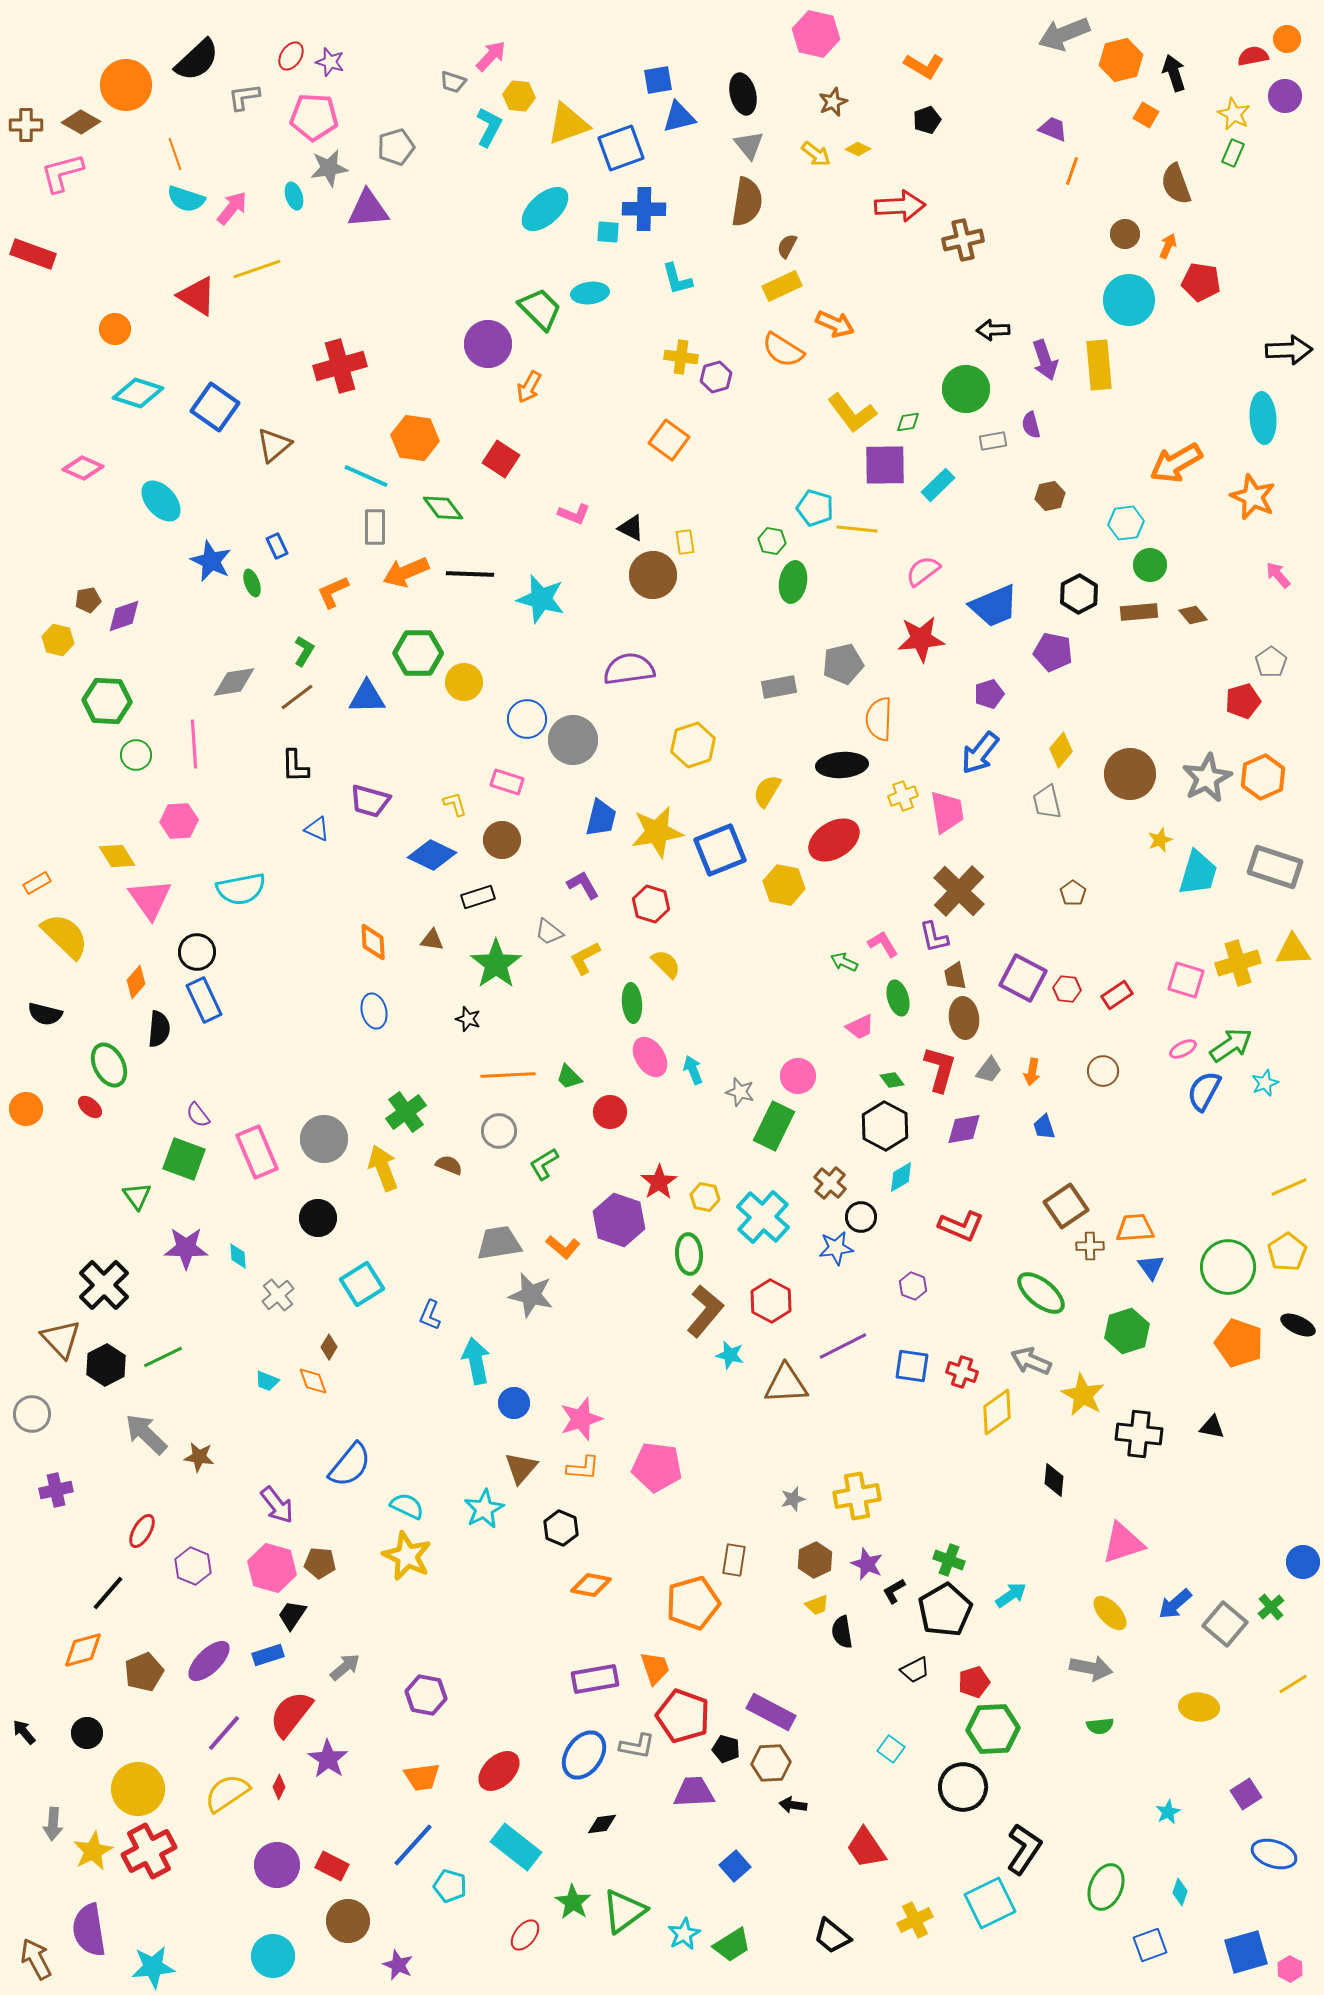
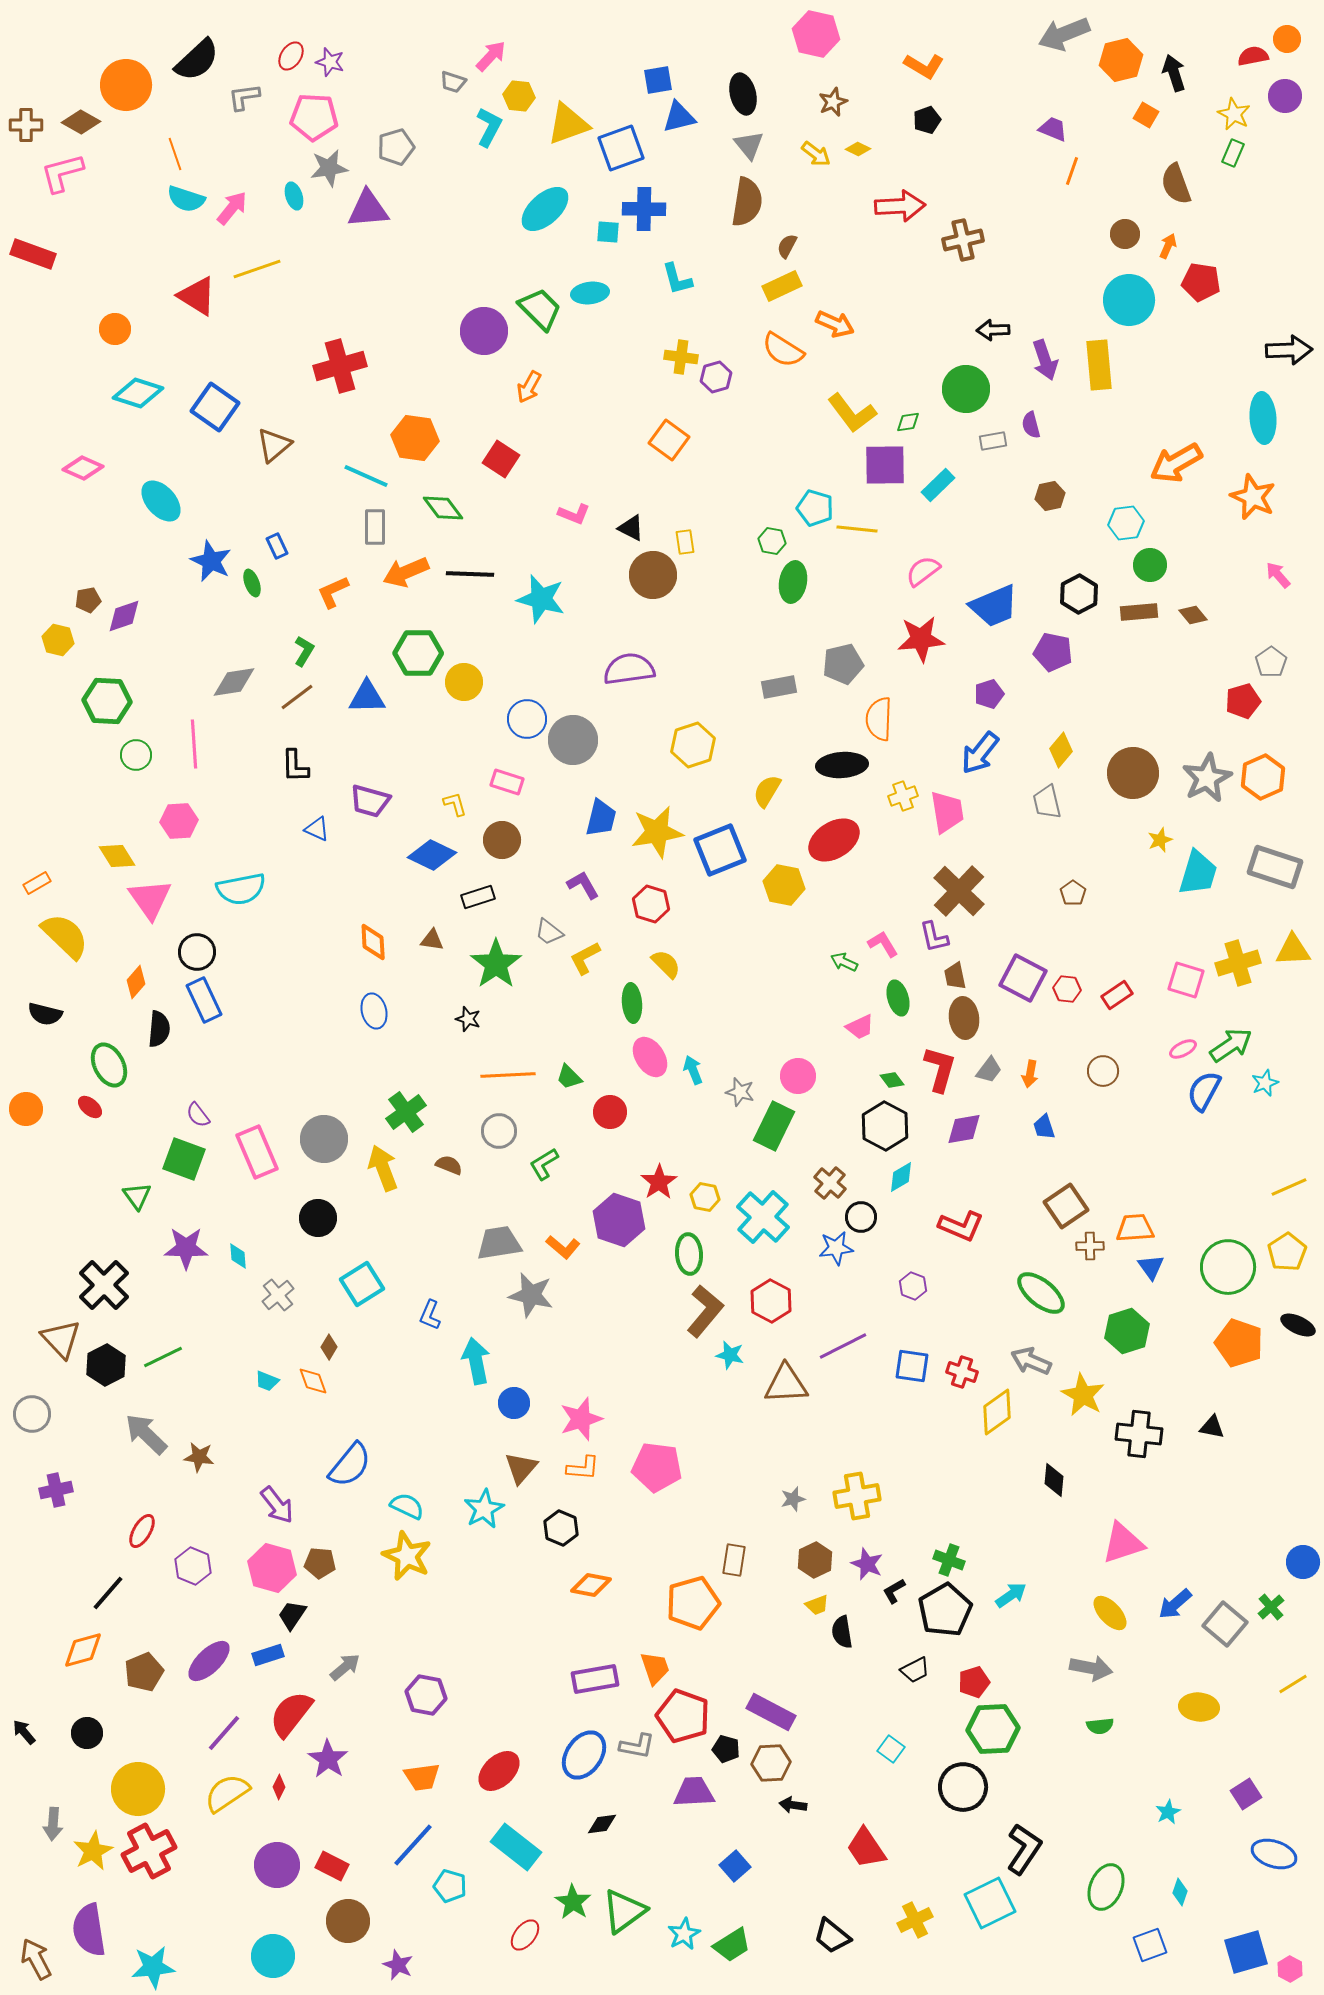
purple circle at (488, 344): moved 4 px left, 13 px up
brown circle at (1130, 774): moved 3 px right, 1 px up
orange arrow at (1032, 1072): moved 2 px left, 2 px down
